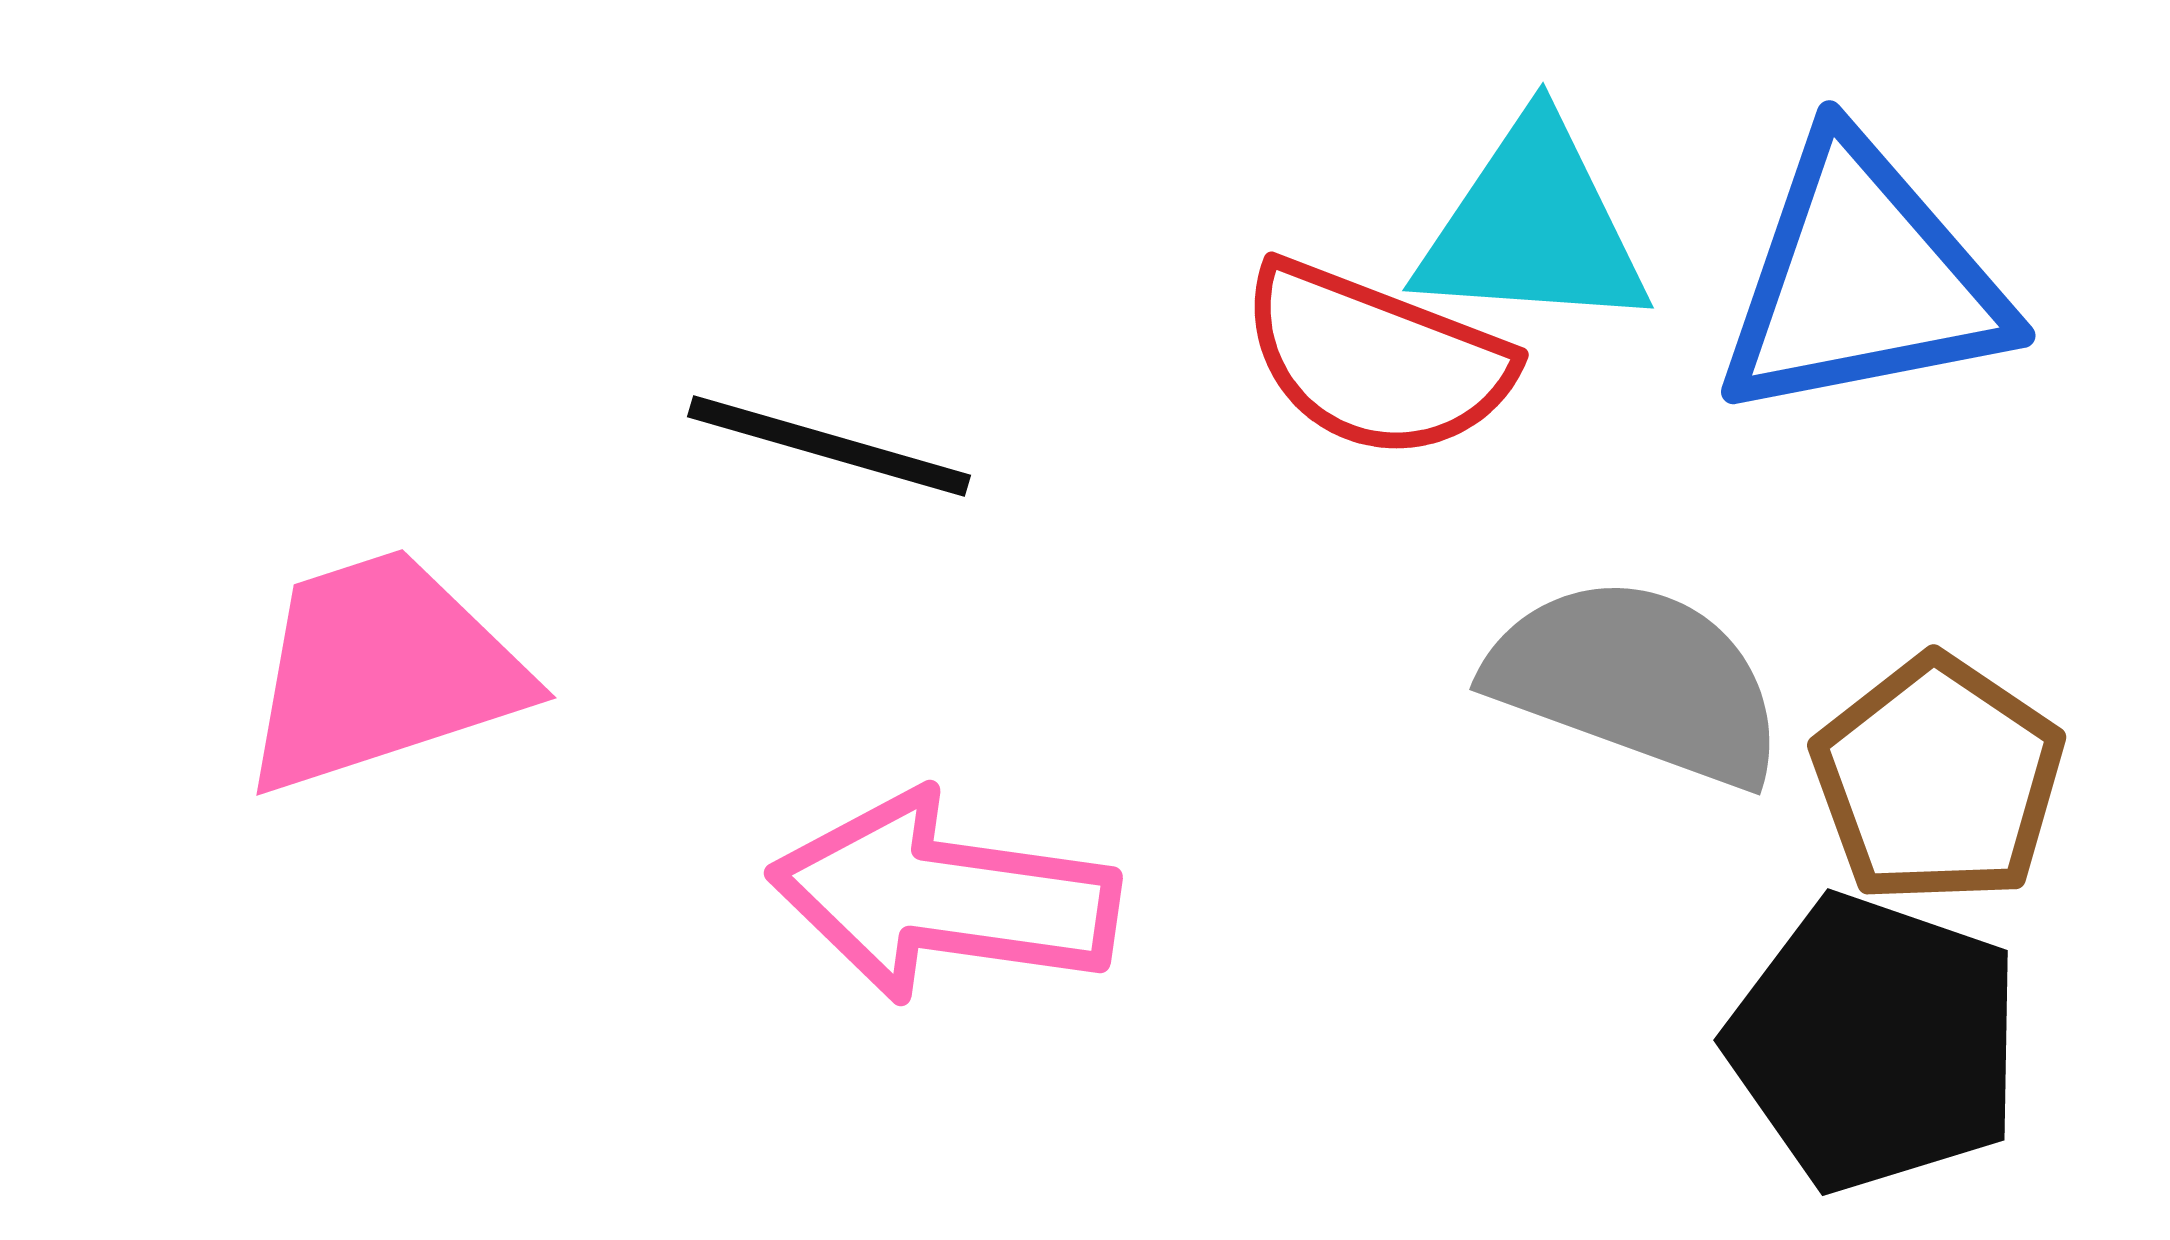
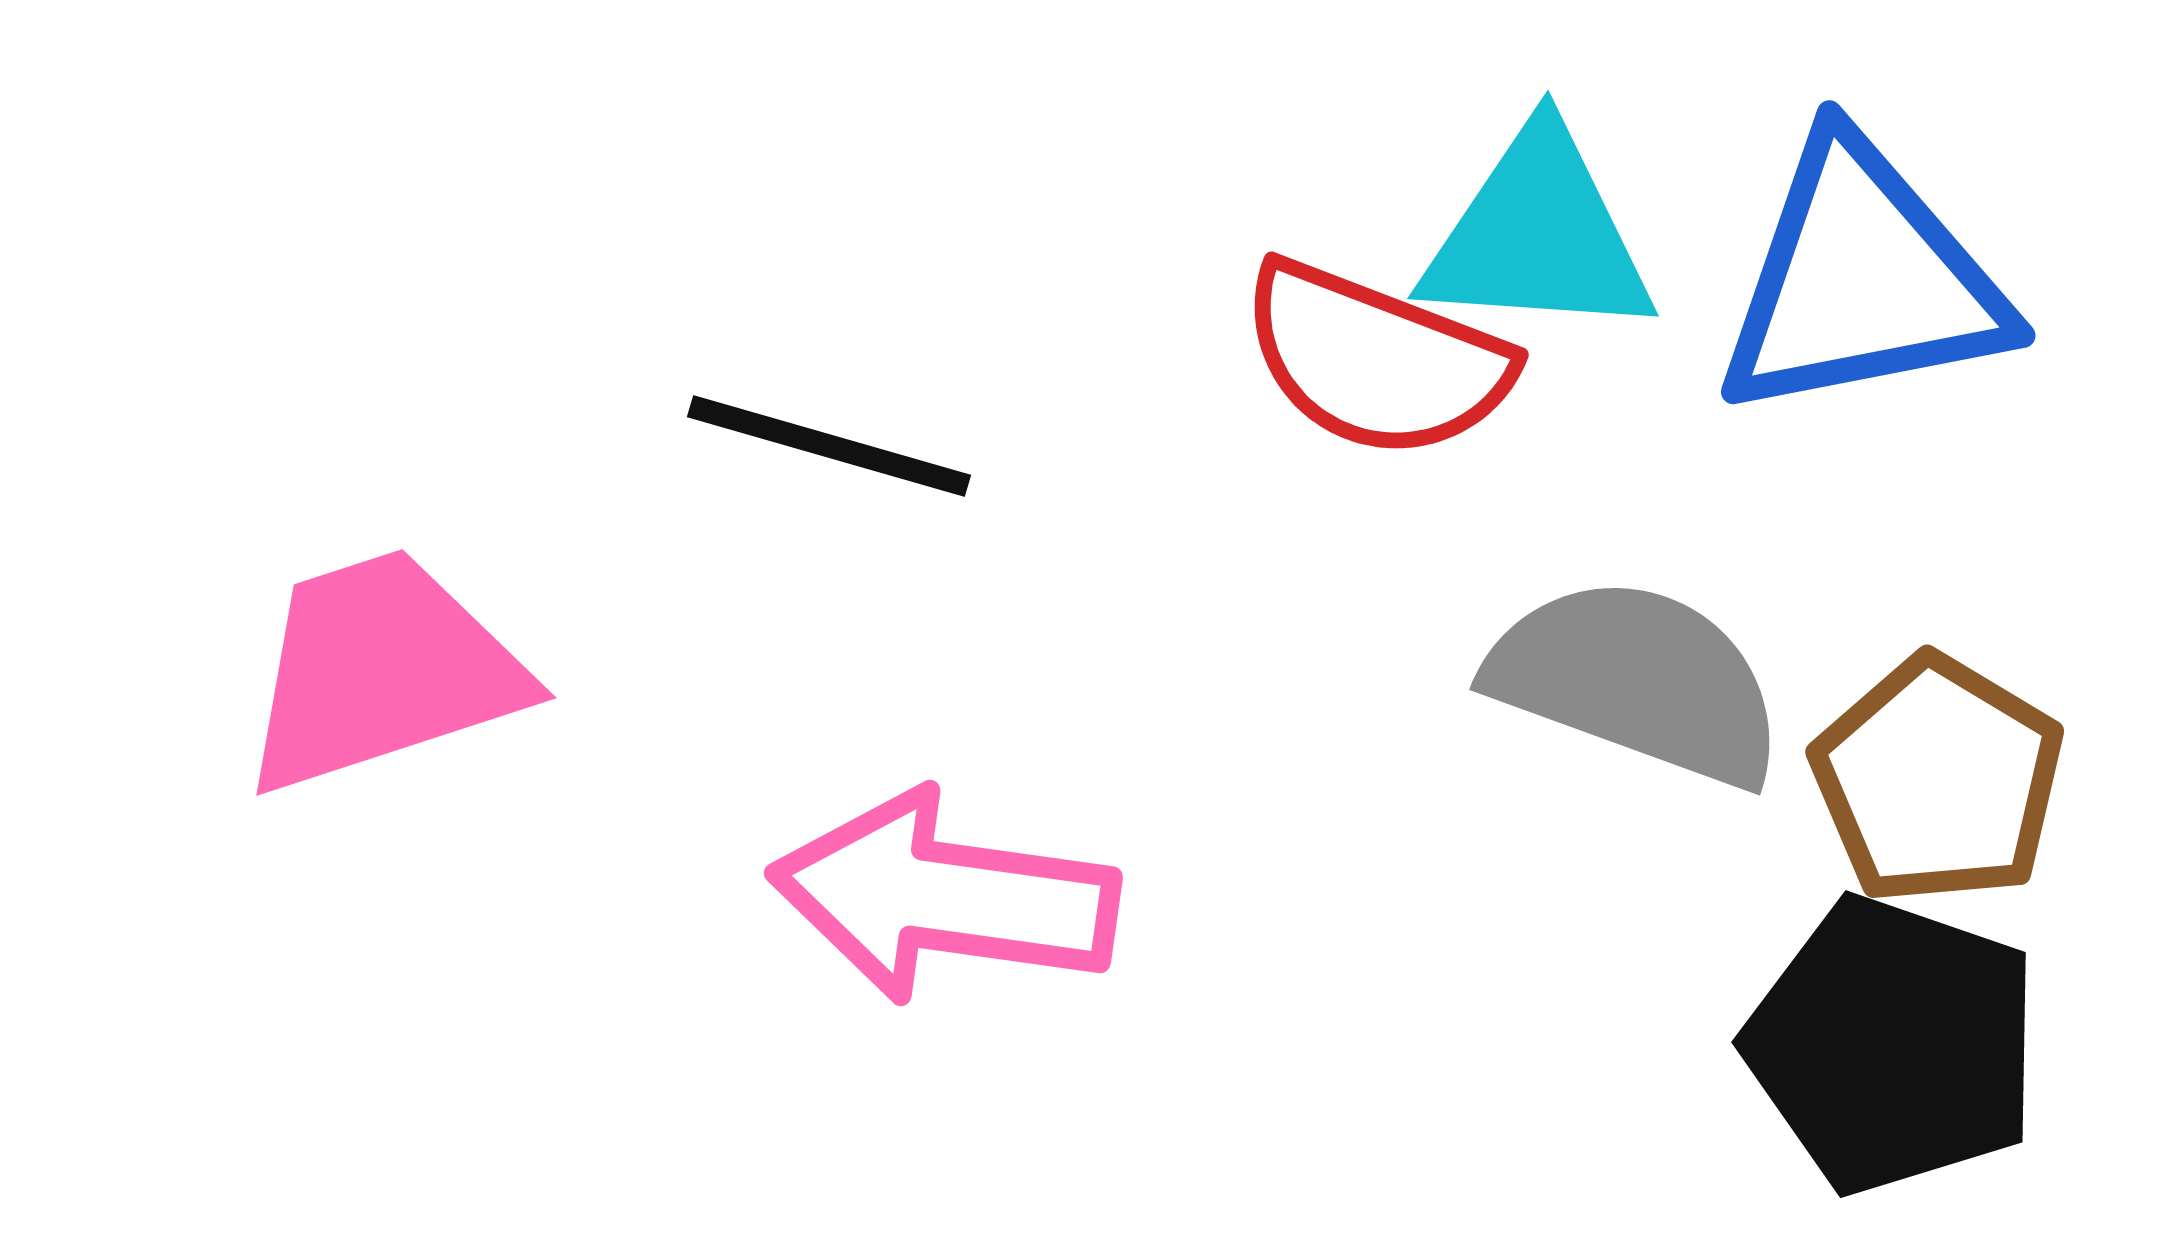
cyan triangle: moved 5 px right, 8 px down
brown pentagon: rotated 3 degrees counterclockwise
black pentagon: moved 18 px right, 2 px down
